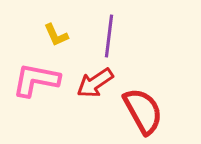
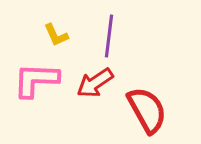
pink L-shape: rotated 9 degrees counterclockwise
red semicircle: moved 4 px right, 1 px up
